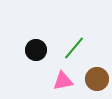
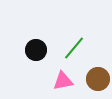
brown circle: moved 1 px right
